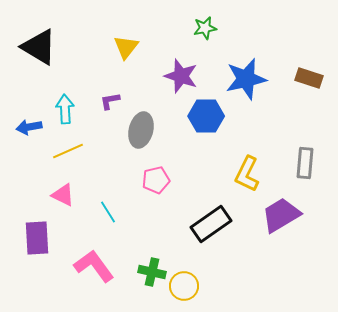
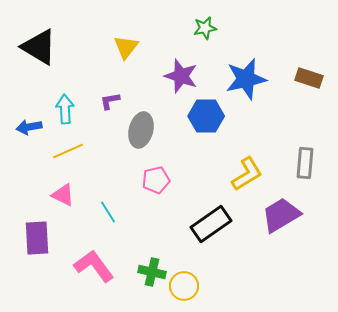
yellow L-shape: rotated 147 degrees counterclockwise
